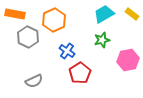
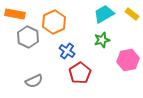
orange hexagon: moved 2 px down
